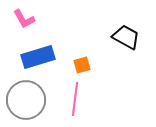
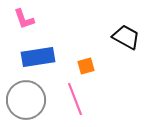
pink L-shape: rotated 10 degrees clockwise
blue rectangle: rotated 8 degrees clockwise
orange square: moved 4 px right, 1 px down
pink line: rotated 28 degrees counterclockwise
